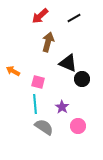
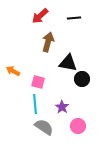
black line: rotated 24 degrees clockwise
black triangle: rotated 12 degrees counterclockwise
